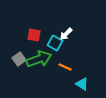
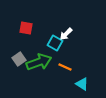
red square: moved 8 px left, 7 px up
green arrow: moved 3 px down
